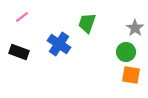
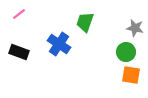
pink line: moved 3 px left, 3 px up
green trapezoid: moved 2 px left, 1 px up
gray star: rotated 24 degrees counterclockwise
